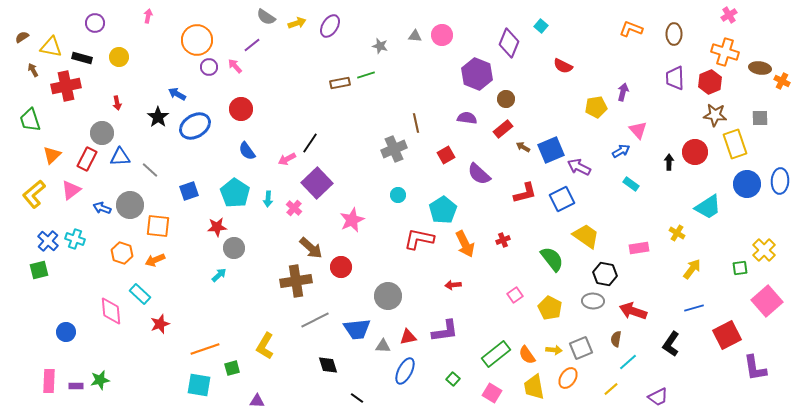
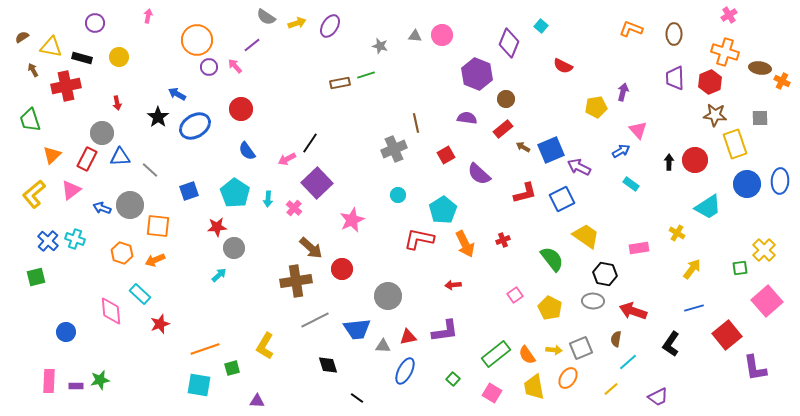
red circle at (695, 152): moved 8 px down
red circle at (341, 267): moved 1 px right, 2 px down
green square at (39, 270): moved 3 px left, 7 px down
red square at (727, 335): rotated 12 degrees counterclockwise
